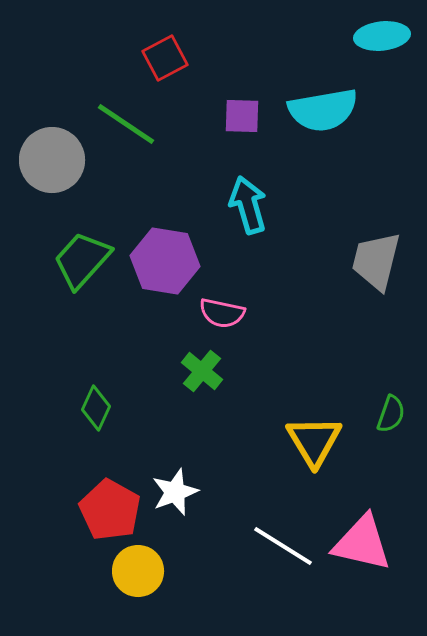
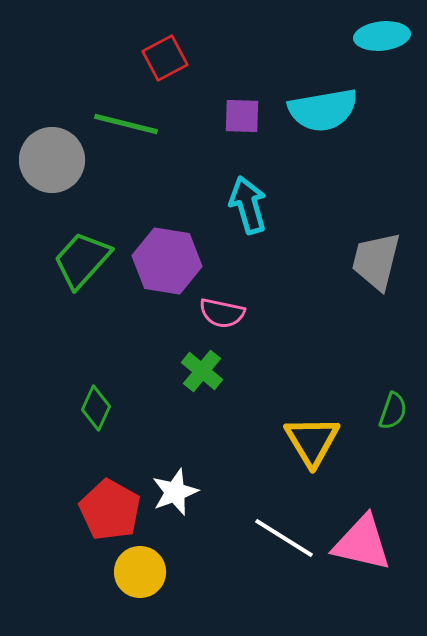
green line: rotated 20 degrees counterclockwise
purple hexagon: moved 2 px right
green semicircle: moved 2 px right, 3 px up
yellow triangle: moved 2 px left
white line: moved 1 px right, 8 px up
yellow circle: moved 2 px right, 1 px down
